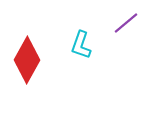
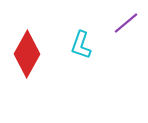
red diamond: moved 6 px up
